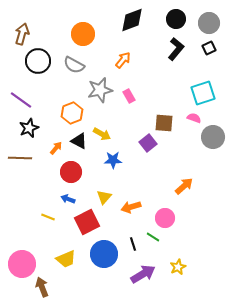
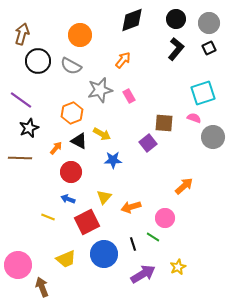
orange circle at (83, 34): moved 3 px left, 1 px down
gray semicircle at (74, 65): moved 3 px left, 1 px down
pink circle at (22, 264): moved 4 px left, 1 px down
